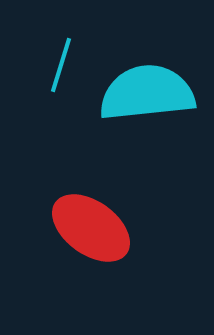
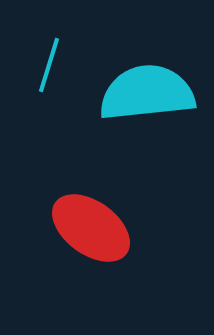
cyan line: moved 12 px left
